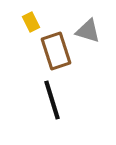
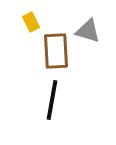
brown rectangle: rotated 15 degrees clockwise
black line: rotated 27 degrees clockwise
